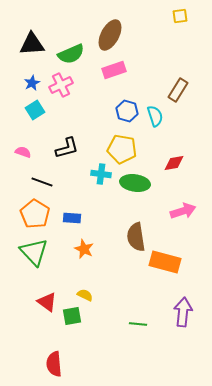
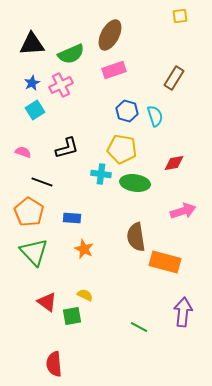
brown rectangle: moved 4 px left, 12 px up
orange pentagon: moved 6 px left, 2 px up
green line: moved 1 px right, 3 px down; rotated 24 degrees clockwise
